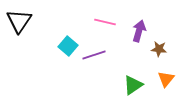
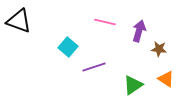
black triangle: rotated 44 degrees counterclockwise
cyan square: moved 1 px down
purple line: moved 12 px down
orange triangle: rotated 36 degrees counterclockwise
